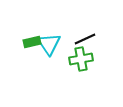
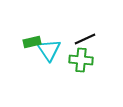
cyan triangle: moved 6 px down
green cross: moved 1 px down; rotated 15 degrees clockwise
